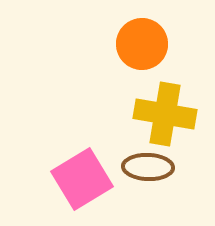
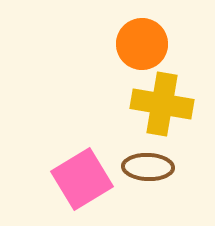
yellow cross: moved 3 px left, 10 px up
